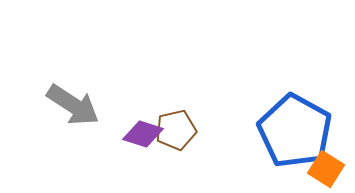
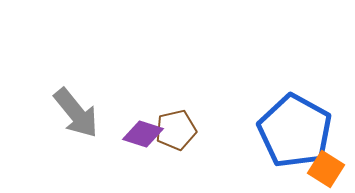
gray arrow: moved 3 px right, 8 px down; rotated 18 degrees clockwise
